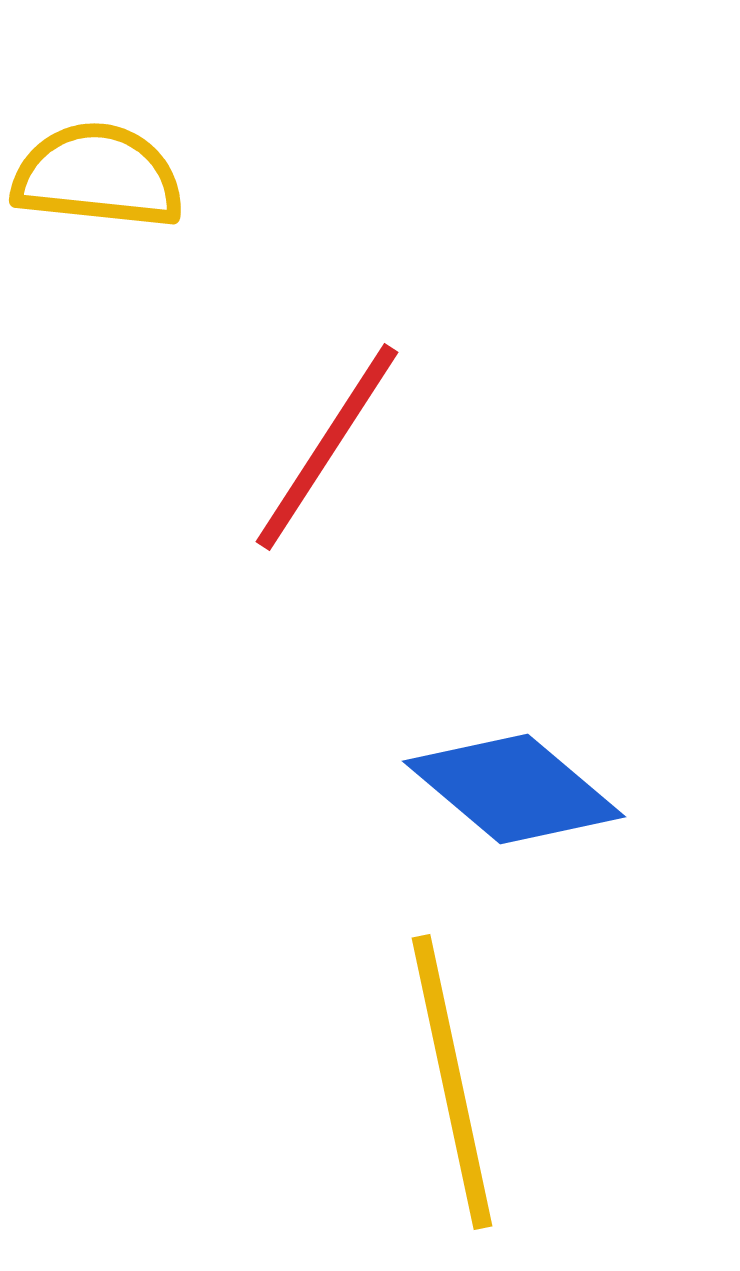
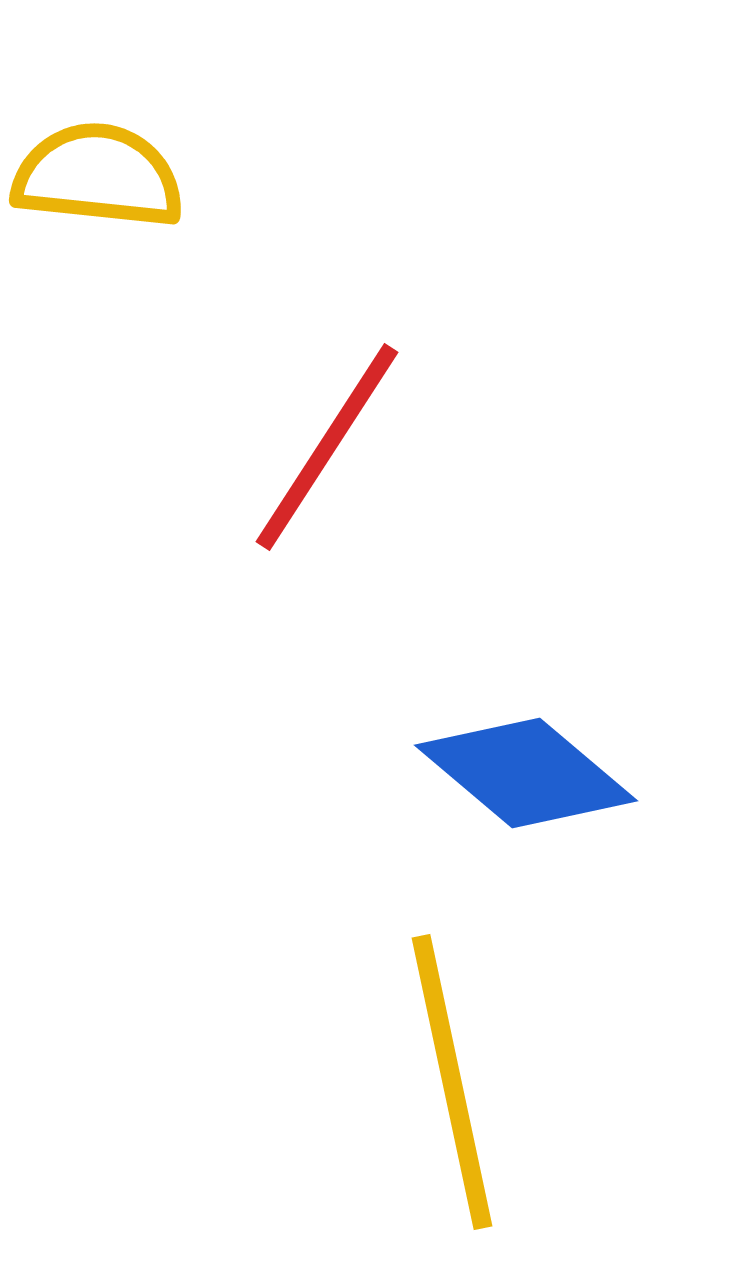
blue diamond: moved 12 px right, 16 px up
